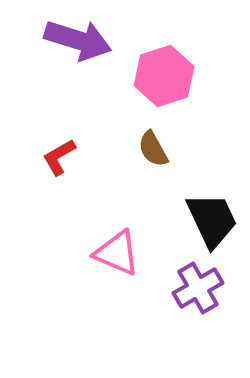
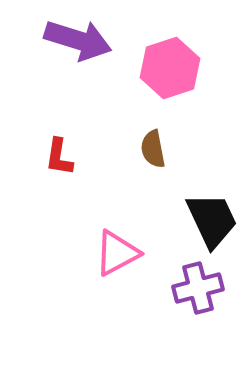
pink hexagon: moved 6 px right, 8 px up
brown semicircle: rotated 18 degrees clockwise
red L-shape: rotated 51 degrees counterclockwise
pink triangle: rotated 51 degrees counterclockwise
purple cross: rotated 15 degrees clockwise
